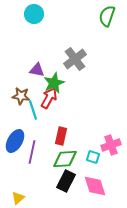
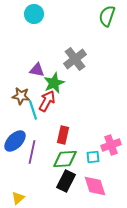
red arrow: moved 2 px left, 3 px down
red rectangle: moved 2 px right, 1 px up
blue ellipse: rotated 15 degrees clockwise
cyan square: rotated 24 degrees counterclockwise
